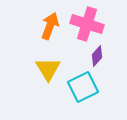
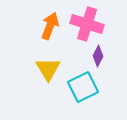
purple diamond: moved 1 px right; rotated 15 degrees counterclockwise
